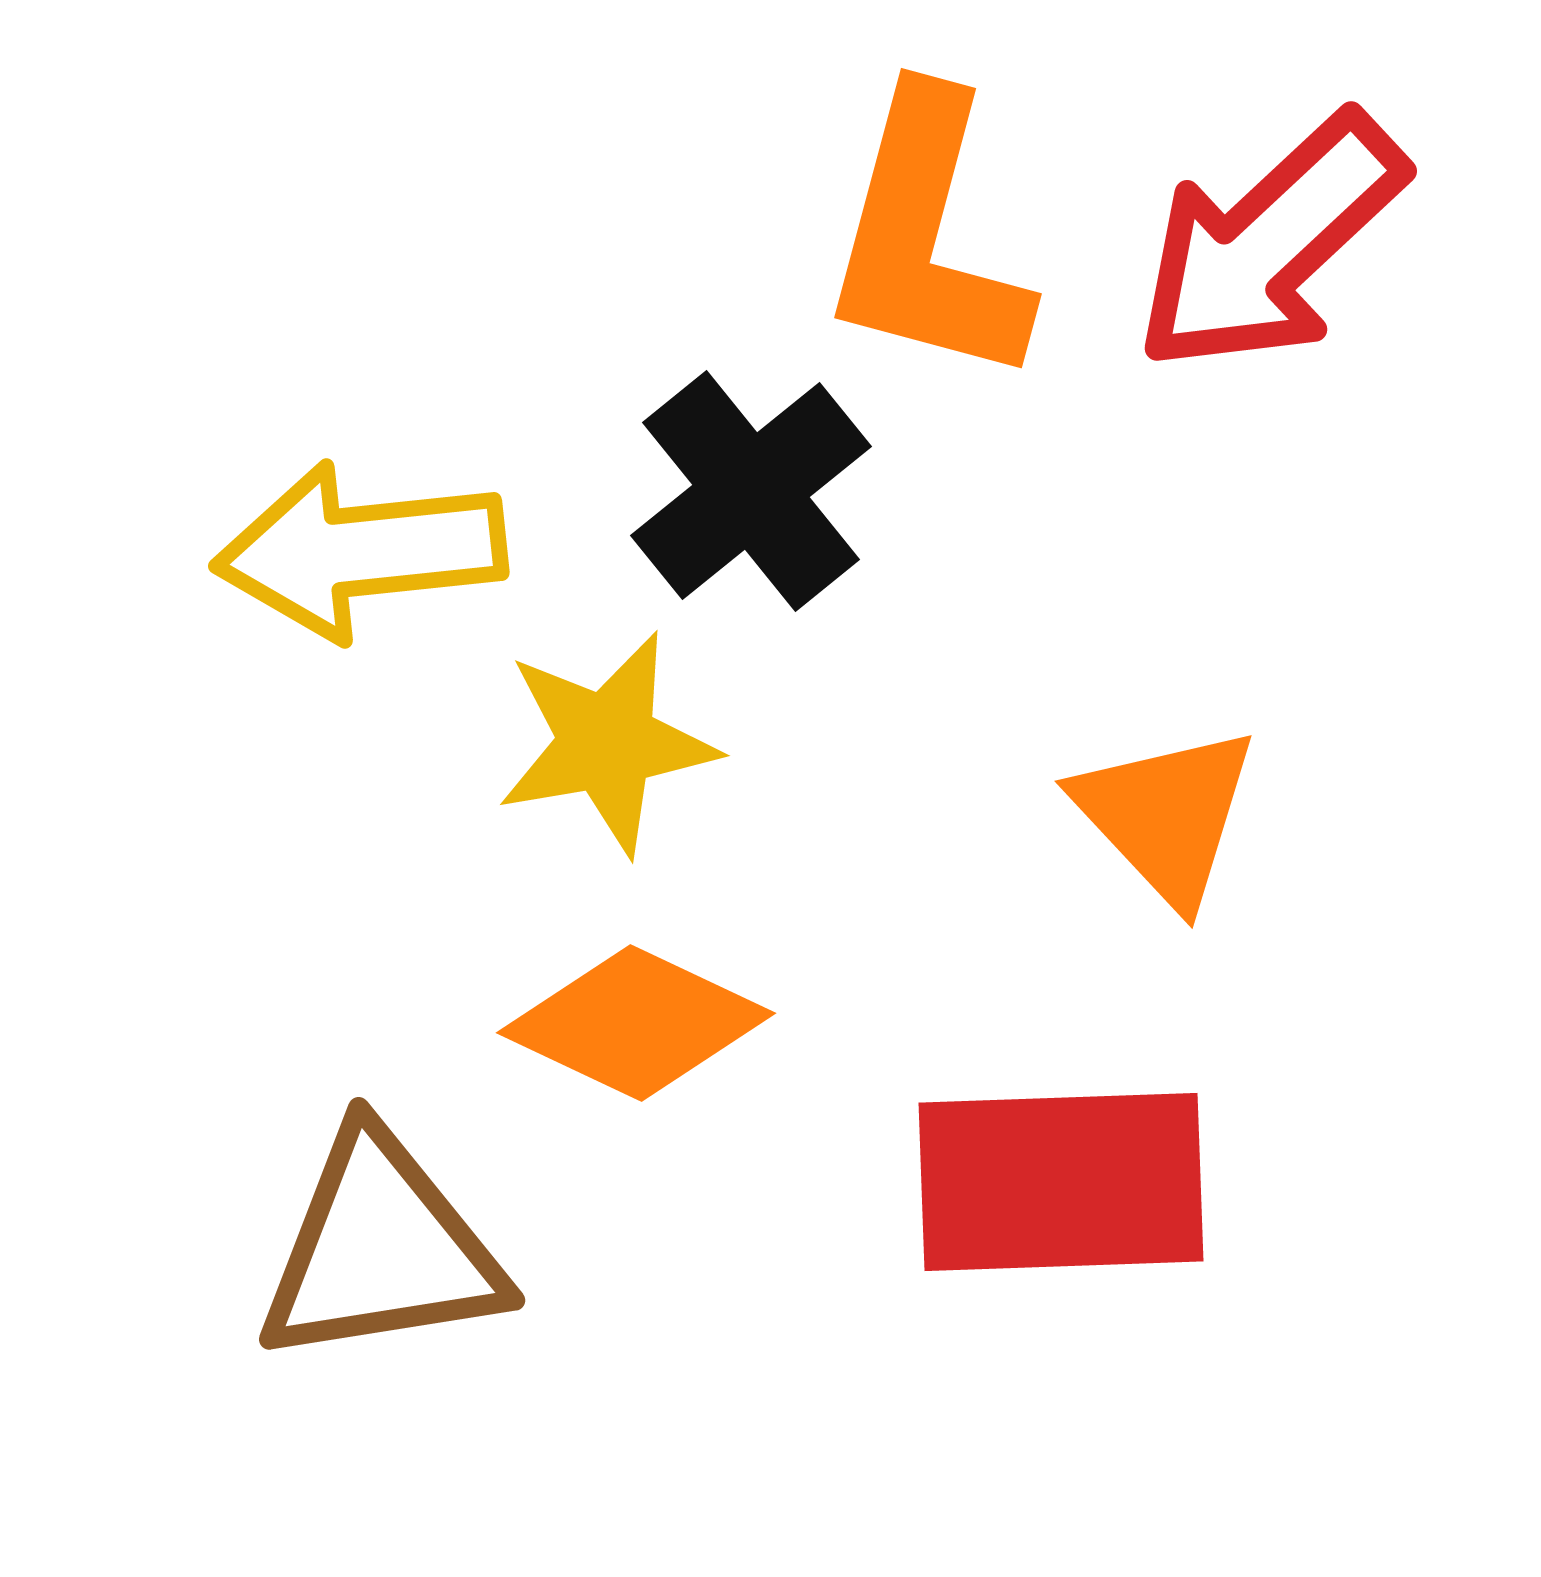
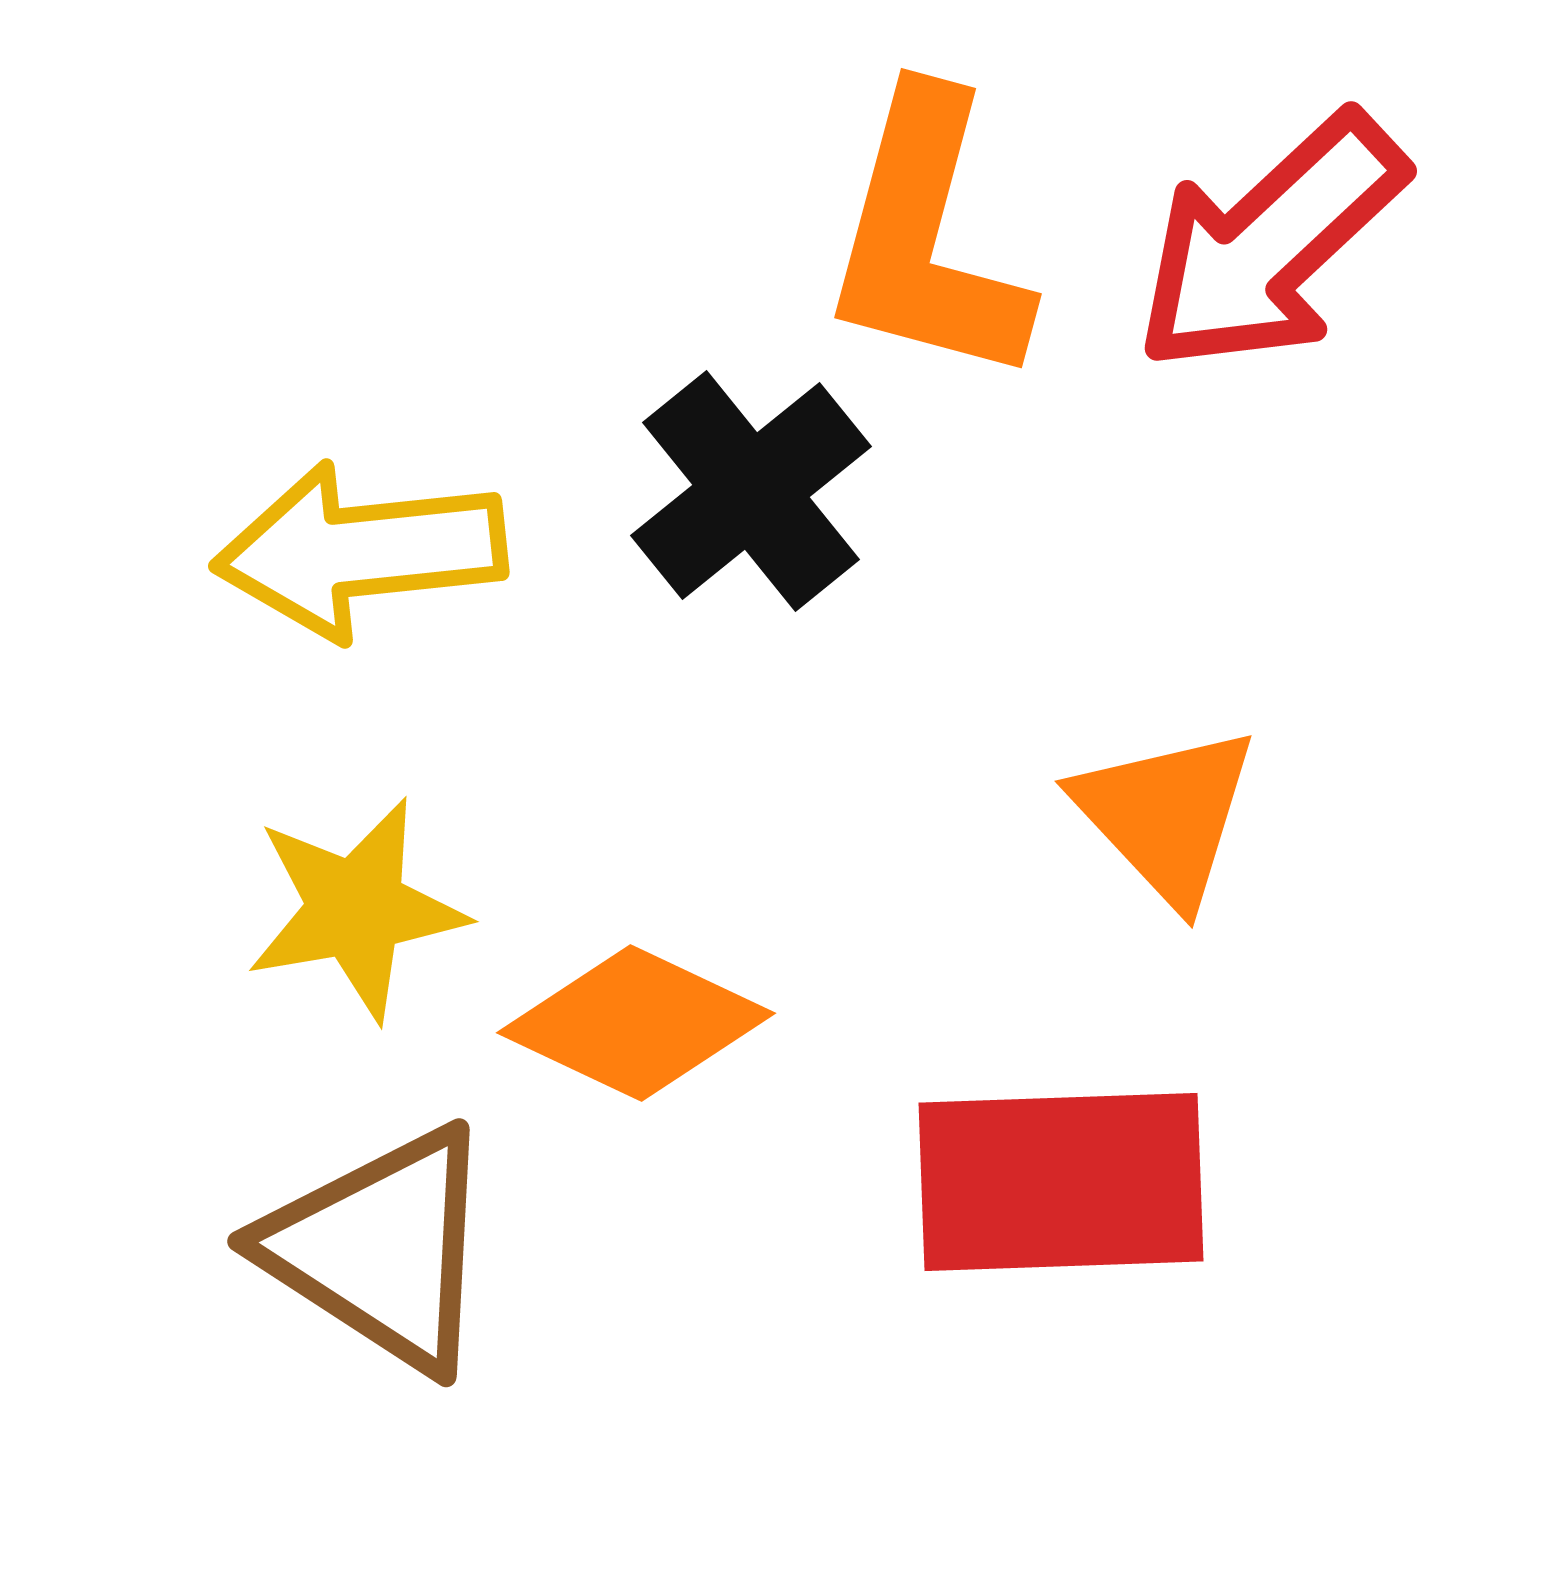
yellow star: moved 251 px left, 166 px down
brown triangle: rotated 42 degrees clockwise
